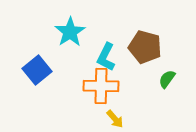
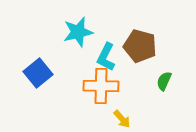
cyan star: moved 8 px right; rotated 20 degrees clockwise
brown pentagon: moved 5 px left, 1 px up
blue square: moved 1 px right, 3 px down
green semicircle: moved 3 px left, 2 px down; rotated 12 degrees counterclockwise
yellow arrow: moved 7 px right
